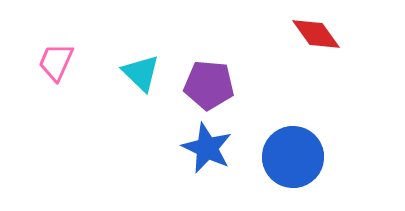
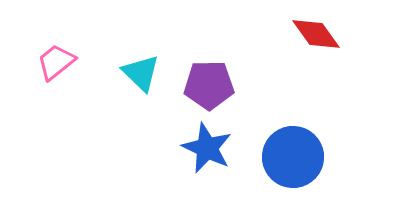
pink trapezoid: rotated 27 degrees clockwise
purple pentagon: rotated 6 degrees counterclockwise
